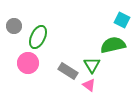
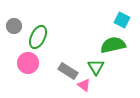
green triangle: moved 4 px right, 2 px down
pink triangle: moved 5 px left
